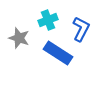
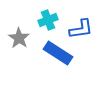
blue L-shape: rotated 55 degrees clockwise
gray star: rotated 15 degrees clockwise
